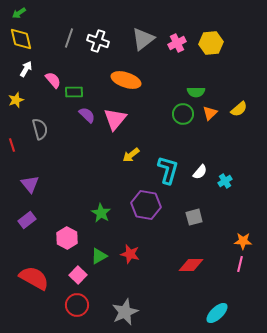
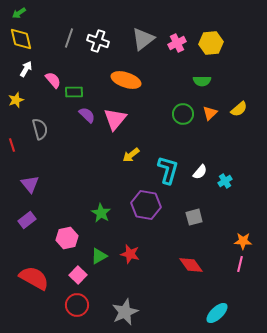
green semicircle: moved 6 px right, 11 px up
pink hexagon: rotated 20 degrees clockwise
red diamond: rotated 55 degrees clockwise
